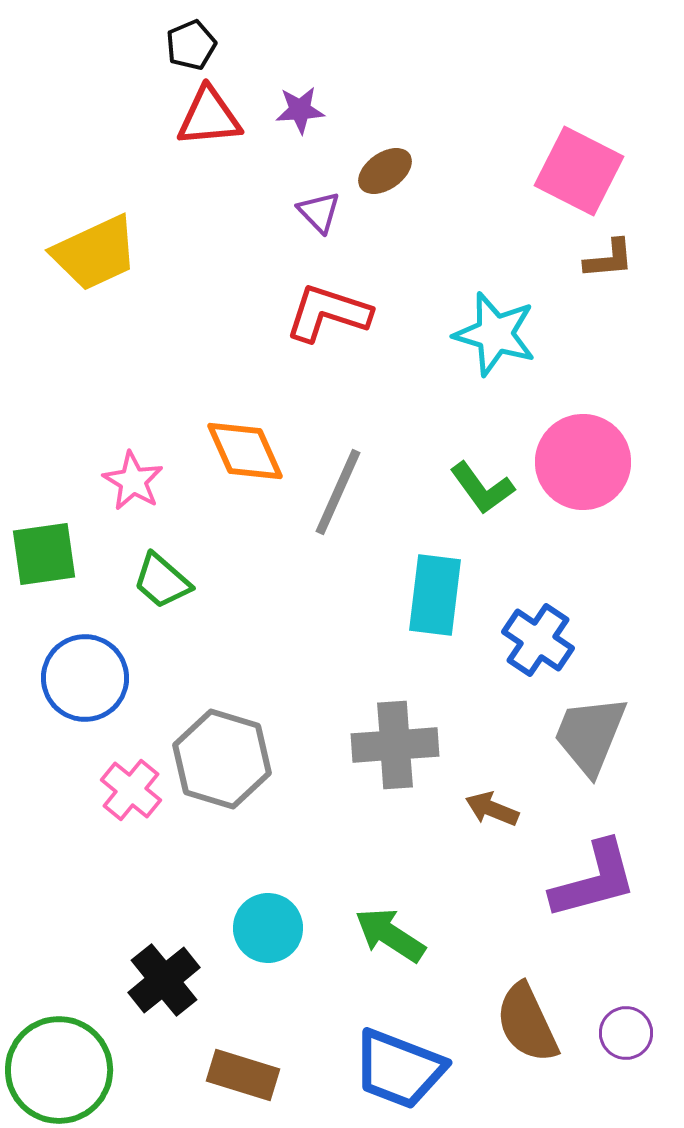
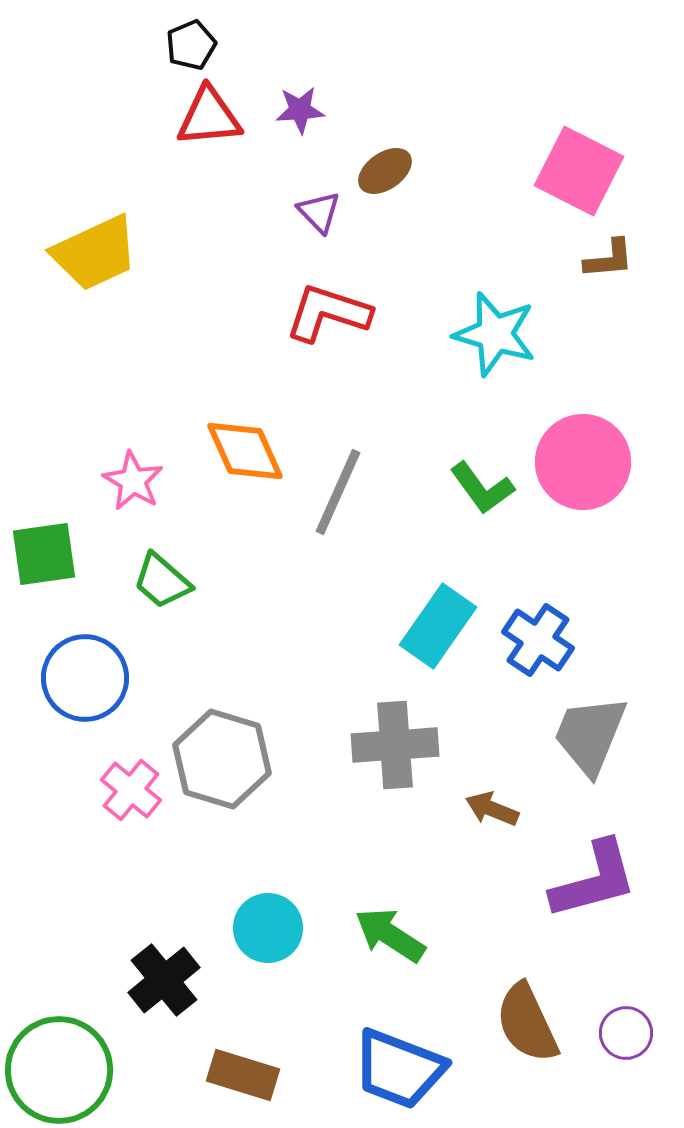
cyan rectangle: moved 3 px right, 31 px down; rotated 28 degrees clockwise
